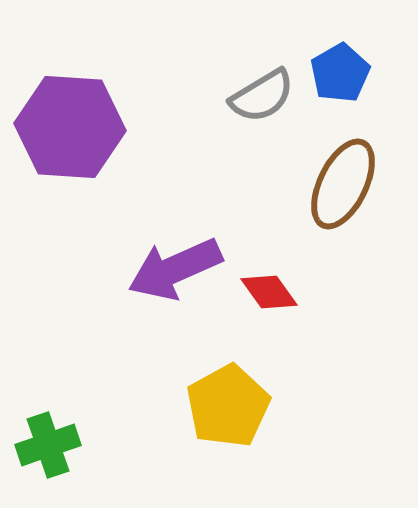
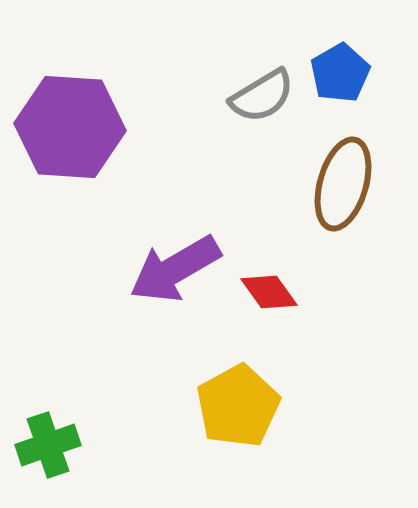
brown ellipse: rotated 10 degrees counterclockwise
purple arrow: rotated 6 degrees counterclockwise
yellow pentagon: moved 10 px right
